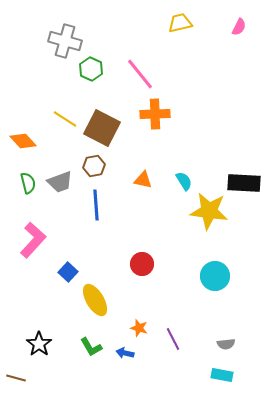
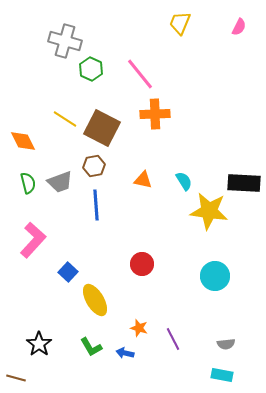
yellow trapezoid: rotated 55 degrees counterclockwise
orange diamond: rotated 16 degrees clockwise
